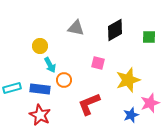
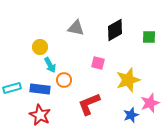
yellow circle: moved 1 px down
